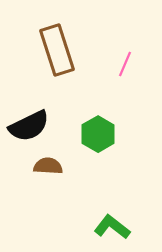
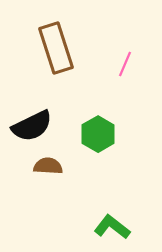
brown rectangle: moved 1 px left, 2 px up
black semicircle: moved 3 px right
